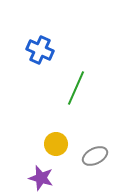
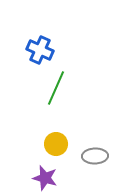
green line: moved 20 px left
gray ellipse: rotated 25 degrees clockwise
purple star: moved 4 px right
